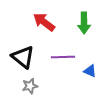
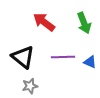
green arrow: rotated 20 degrees counterclockwise
blue triangle: moved 9 px up
